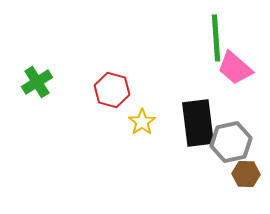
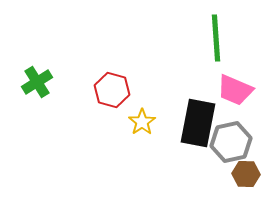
pink trapezoid: moved 22 px down; rotated 18 degrees counterclockwise
black rectangle: rotated 18 degrees clockwise
